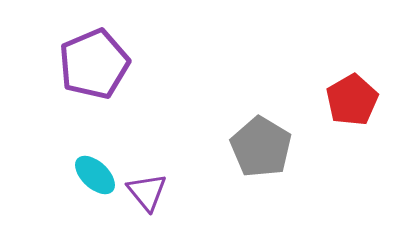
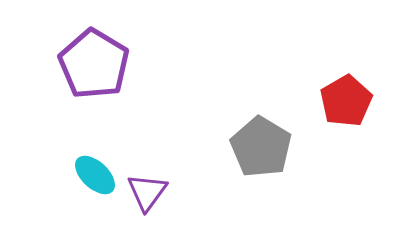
purple pentagon: rotated 18 degrees counterclockwise
red pentagon: moved 6 px left, 1 px down
purple triangle: rotated 15 degrees clockwise
